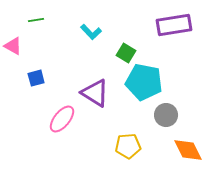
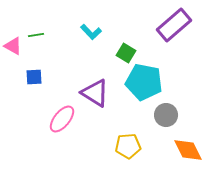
green line: moved 15 px down
purple rectangle: rotated 32 degrees counterclockwise
blue square: moved 2 px left, 1 px up; rotated 12 degrees clockwise
